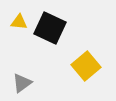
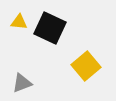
gray triangle: rotated 15 degrees clockwise
